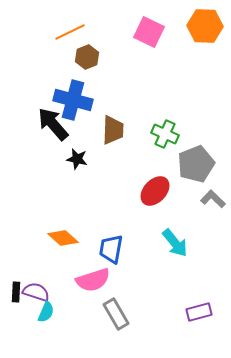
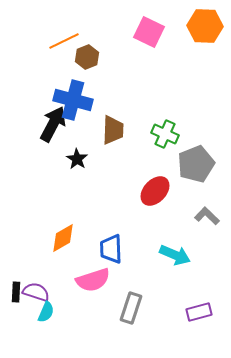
orange line: moved 6 px left, 9 px down
black arrow: rotated 69 degrees clockwise
black star: rotated 20 degrees clockwise
gray L-shape: moved 6 px left, 17 px down
orange diamond: rotated 72 degrees counterclockwise
cyan arrow: moved 12 px down; rotated 28 degrees counterclockwise
blue trapezoid: rotated 12 degrees counterclockwise
gray rectangle: moved 15 px right, 6 px up; rotated 48 degrees clockwise
